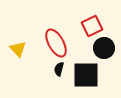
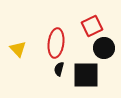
red ellipse: rotated 36 degrees clockwise
